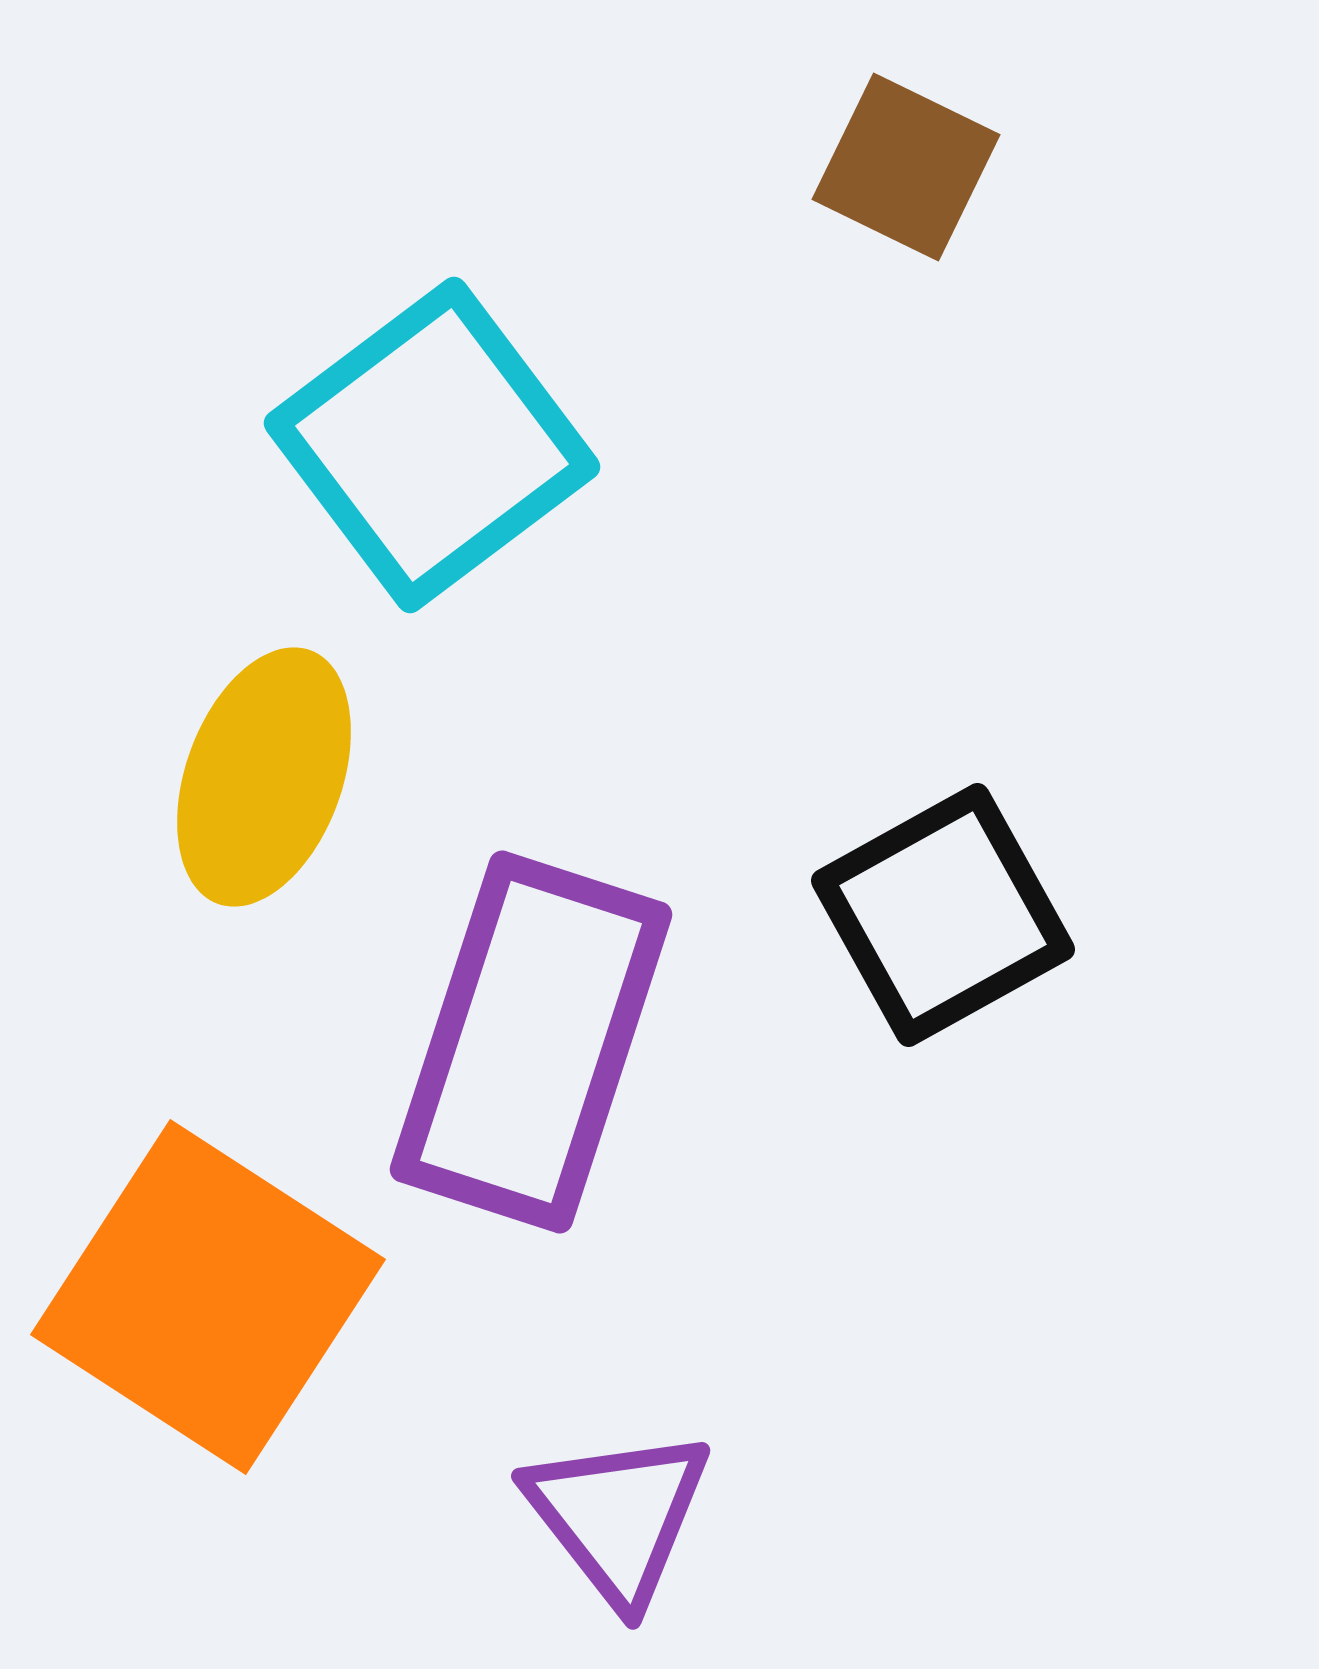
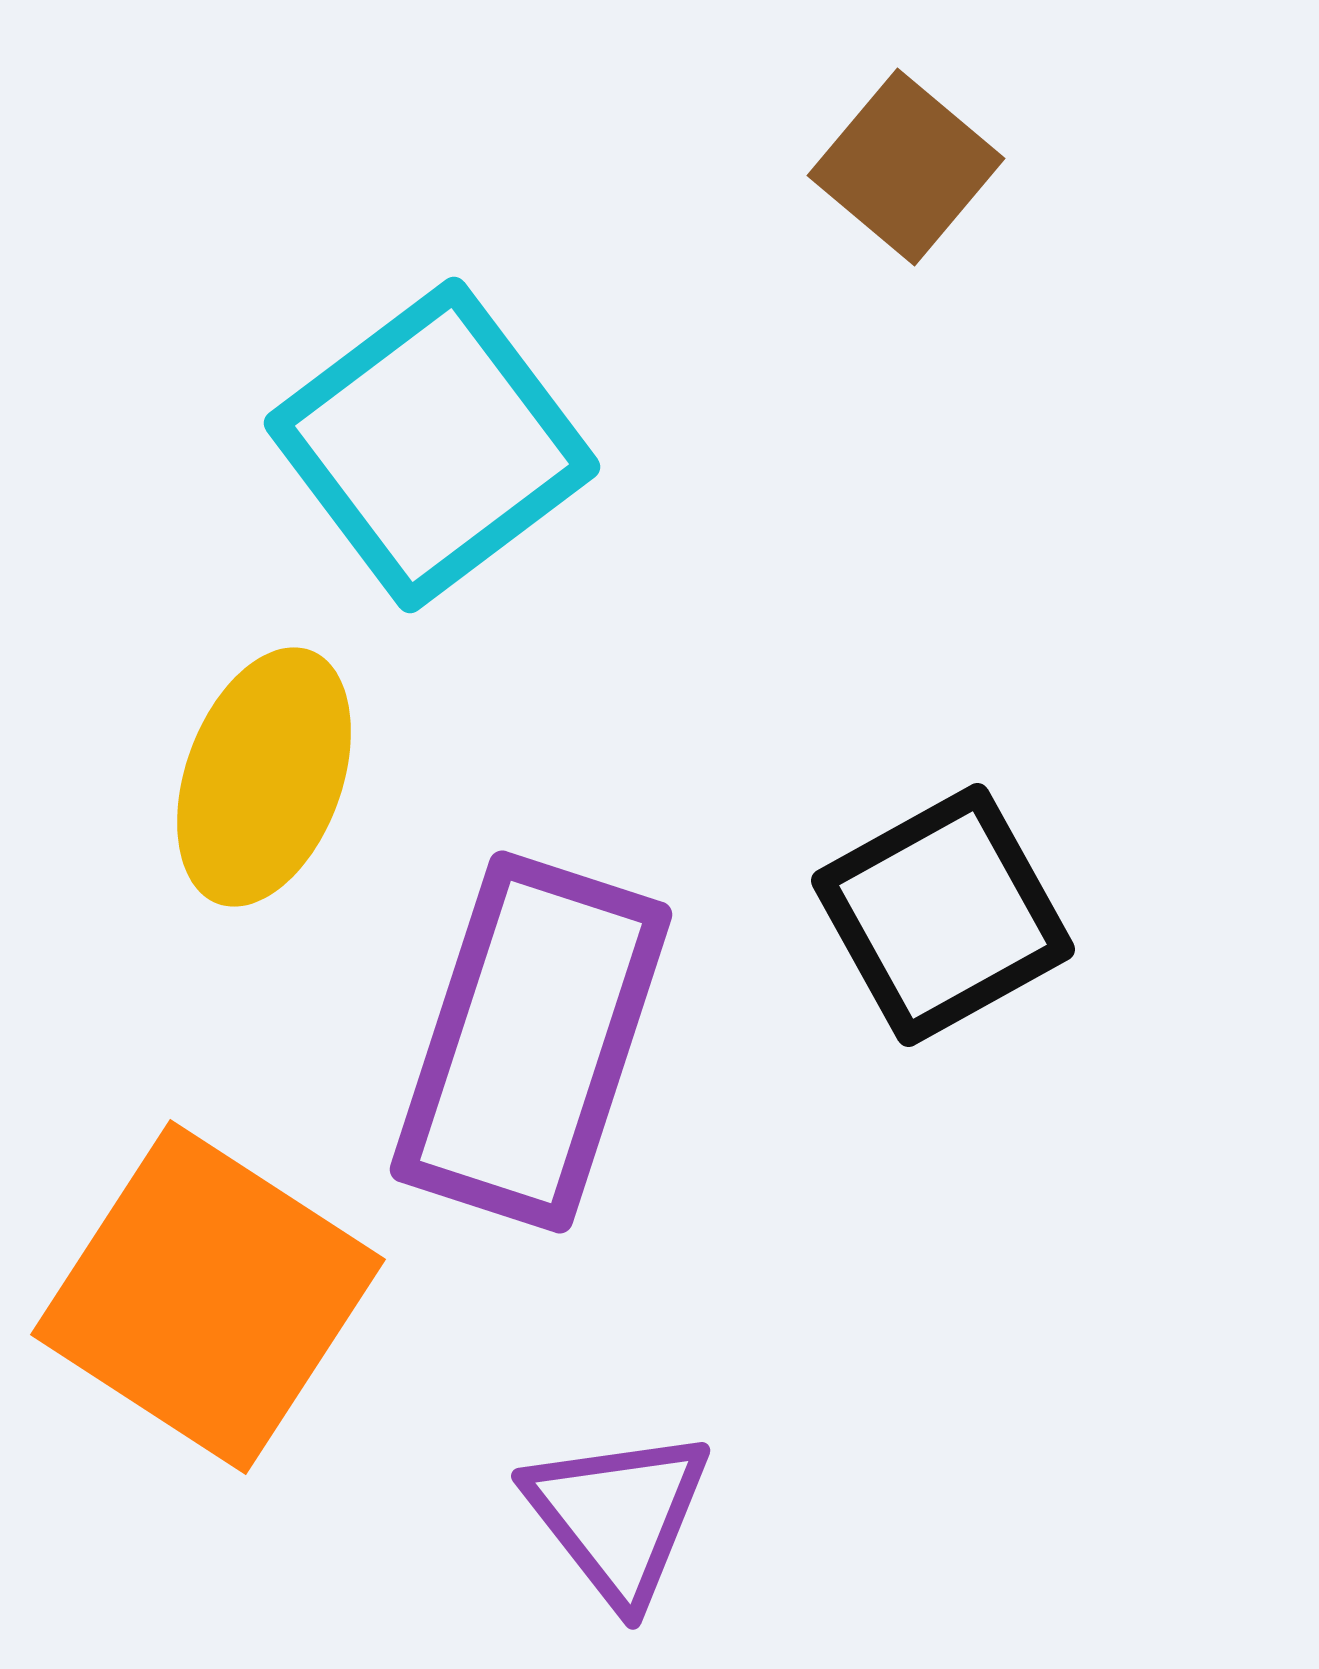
brown square: rotated 14 degrees clockwise
